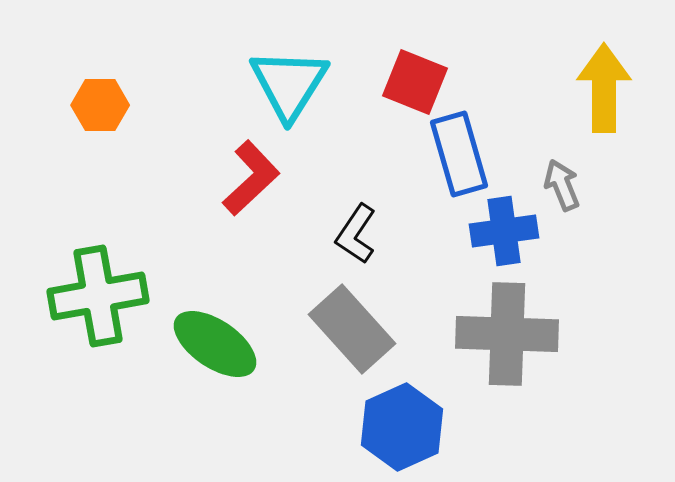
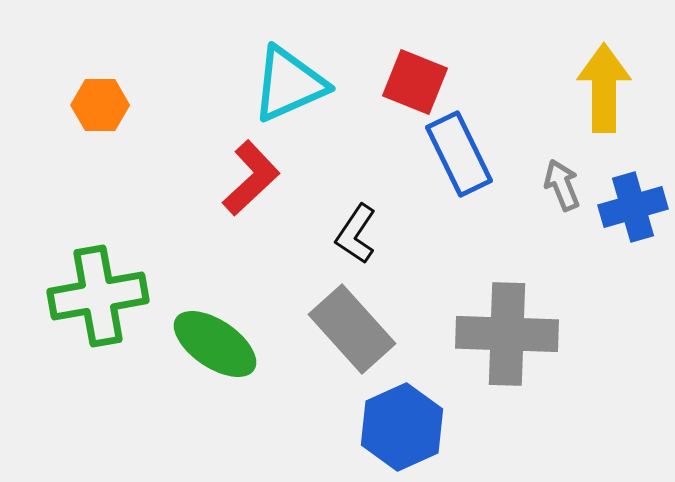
cyan triangle: rotated 34 degrees clockwise
blue rectangle: rotated 10 degrees counterclockwise
blue cross: moved 129 px right, 24 px up; rotated 8 degrees counterclockwise
